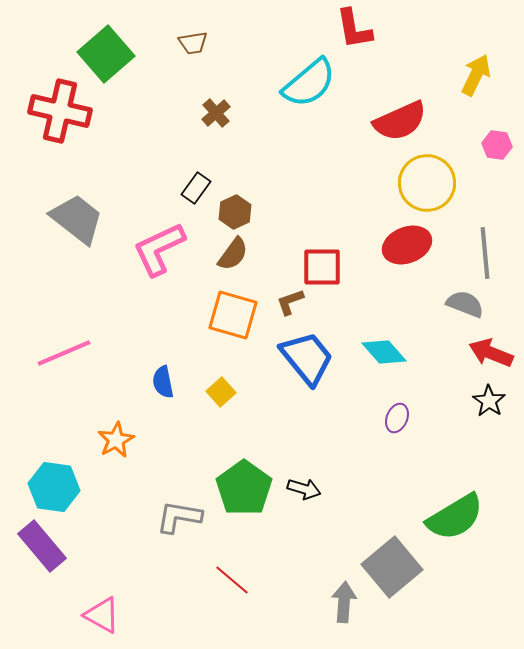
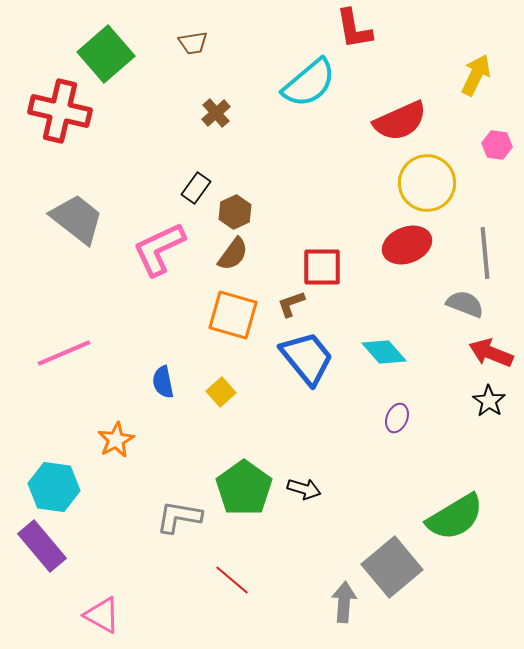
brown L-shape: moved 1 px right, 2 px down
